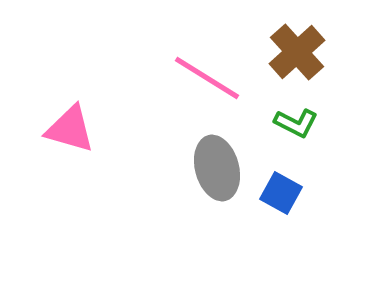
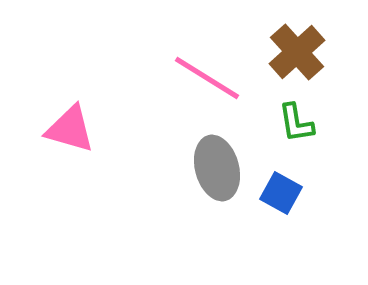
green L-shape: rotated 54 degrees clockwise
